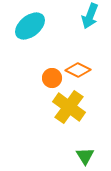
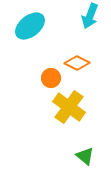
orange diamond: moved 1 px left, 7 px up
orange circle: moved 1 px left
green triangle: rotated 18 degrees counterclockwise
